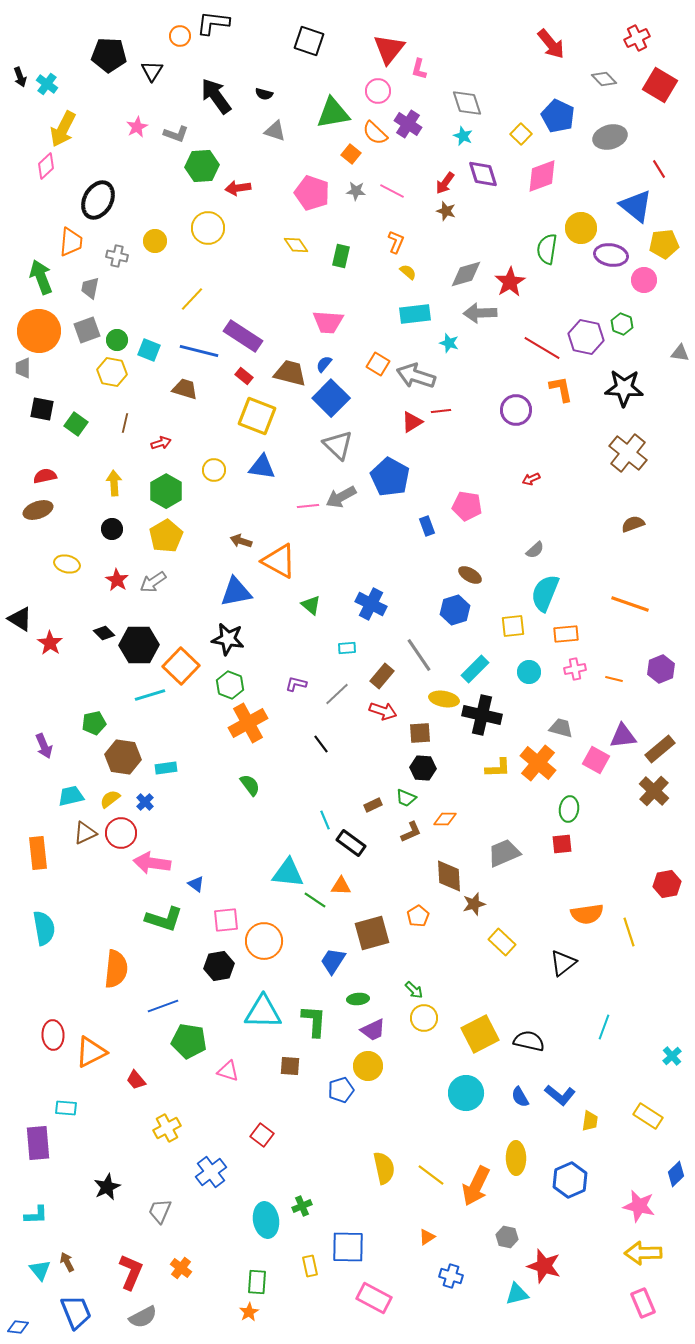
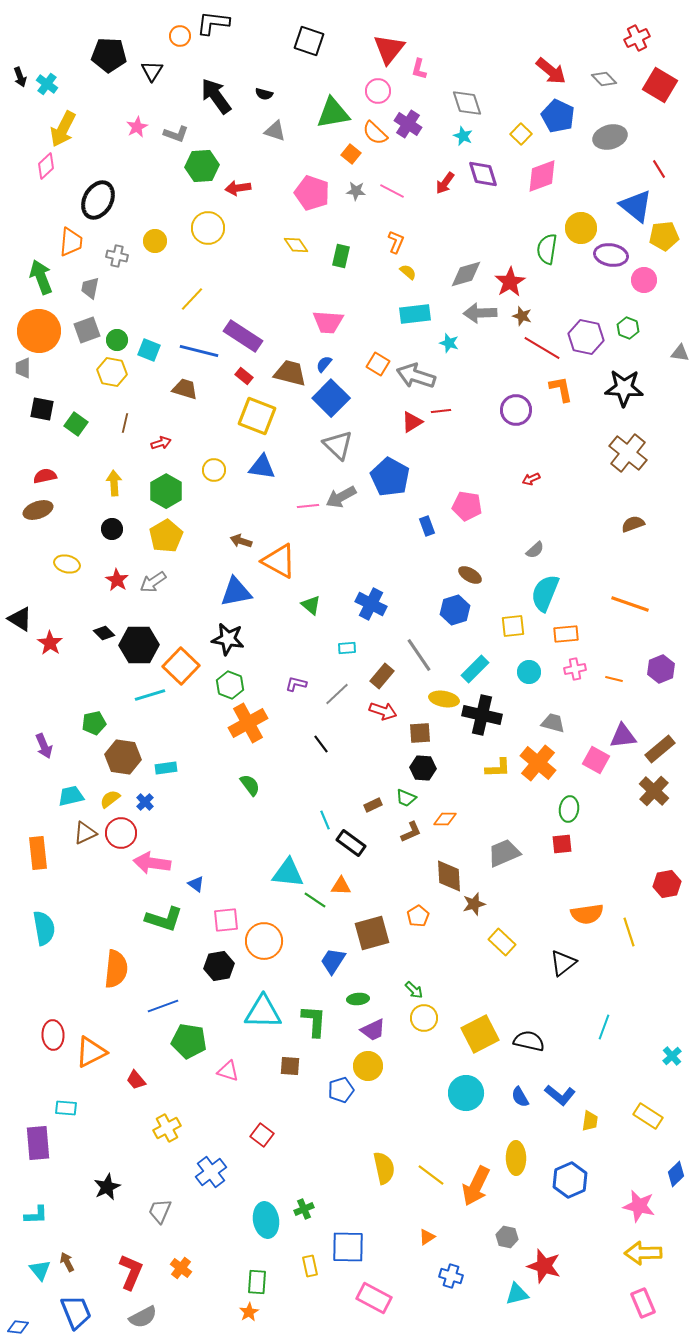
red arrow at (551, 44): moved 27 px down; rotated 12 degrees counterclockwise
brown star at (446, 211): moved 76 px right, 105 px down
yellow pentagon at (664, 244): moved 8 px up
green hexagon at (622, 324): moved 6 px right, 4 px down
gray trapezoid at (561, 728): moved 8 px left, 5 px up
green cross at (302, 1206): moved 2 px right, 3 px down
